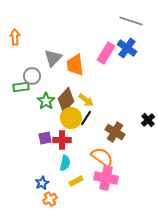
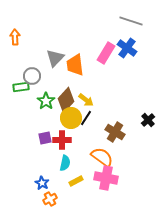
gray triangle: moved 2 px right
blue star: rotated 16 degrees counterclockwise
